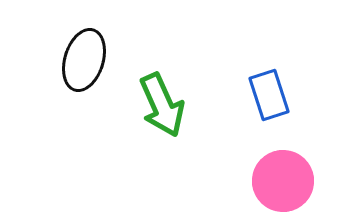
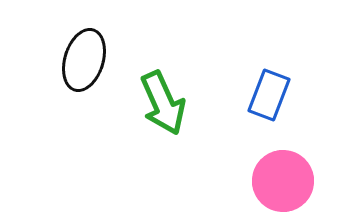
blue rectangle: rotated 39 degrees clockwise
green arrow: moved 1 px right, 2 px up
